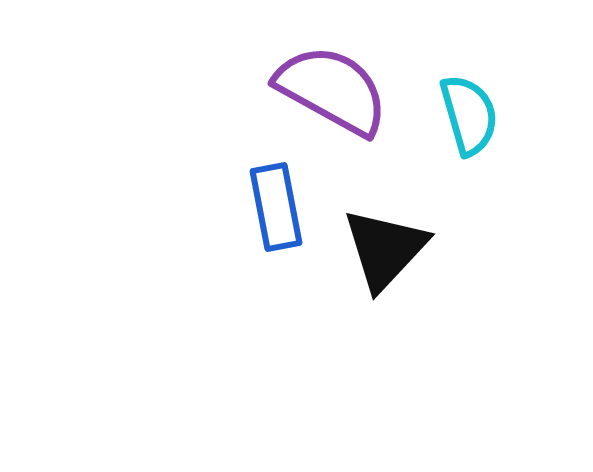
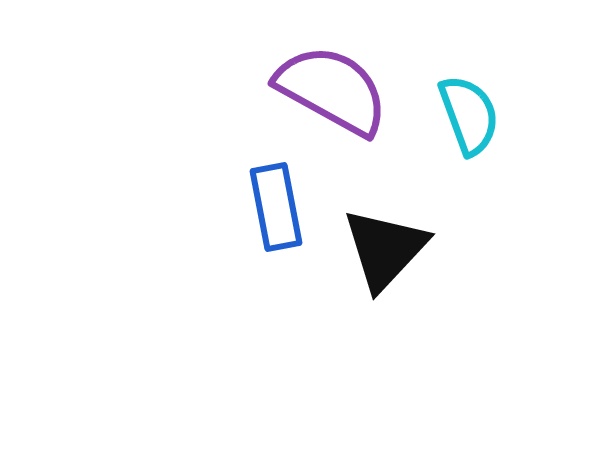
cyan semicircle: rotated 4 degrees counterclockwise
